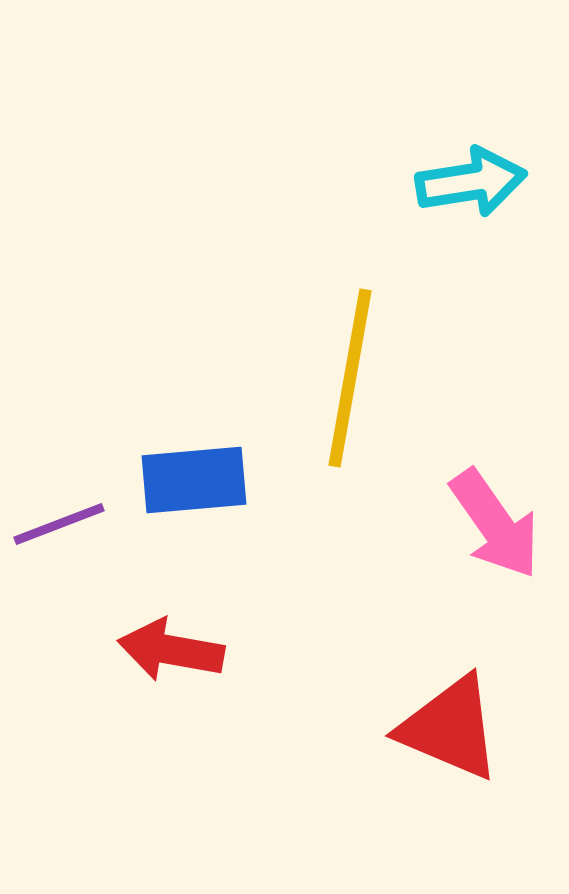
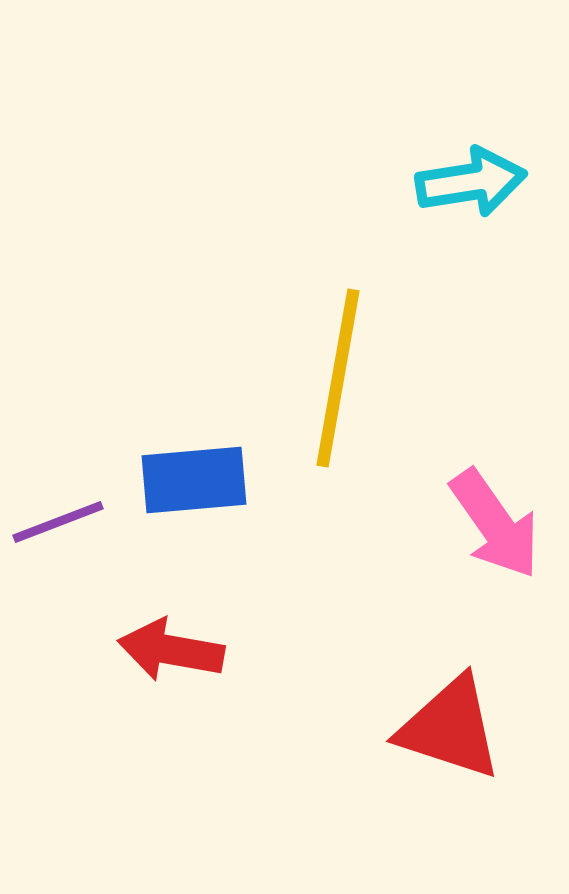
yellow line: moved 12 px left
purple line: moved 1 px left, 2 px up
red triangle: rotated 5 degrees counterclockwise
